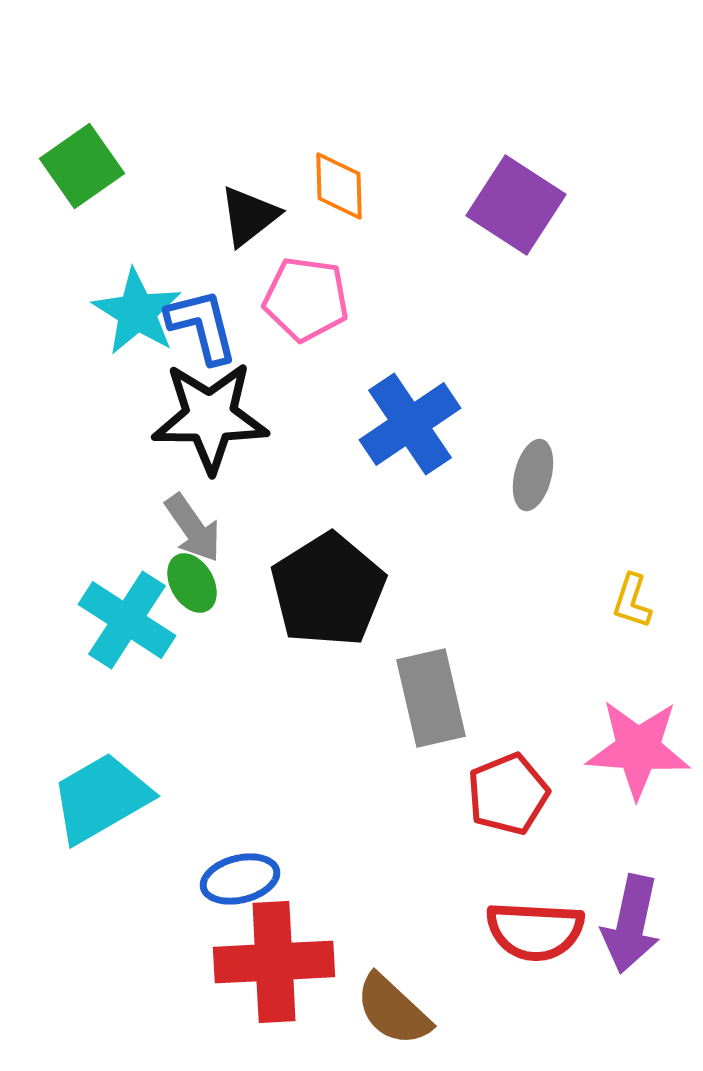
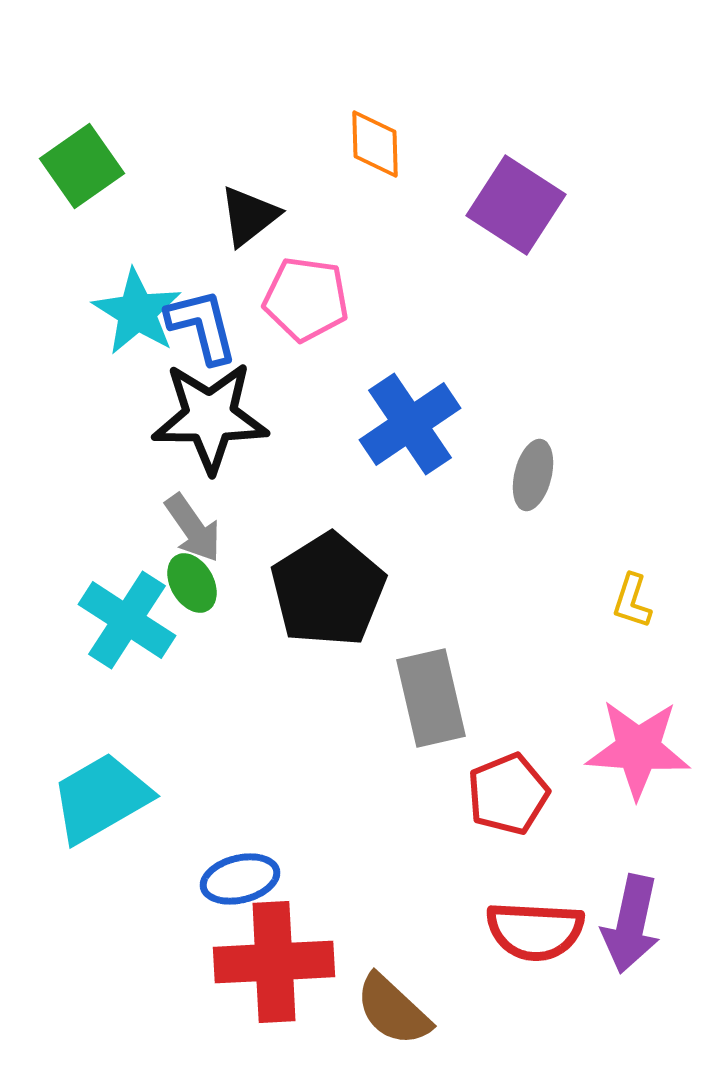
orange diamond: moved 36 px right, 42 px up
